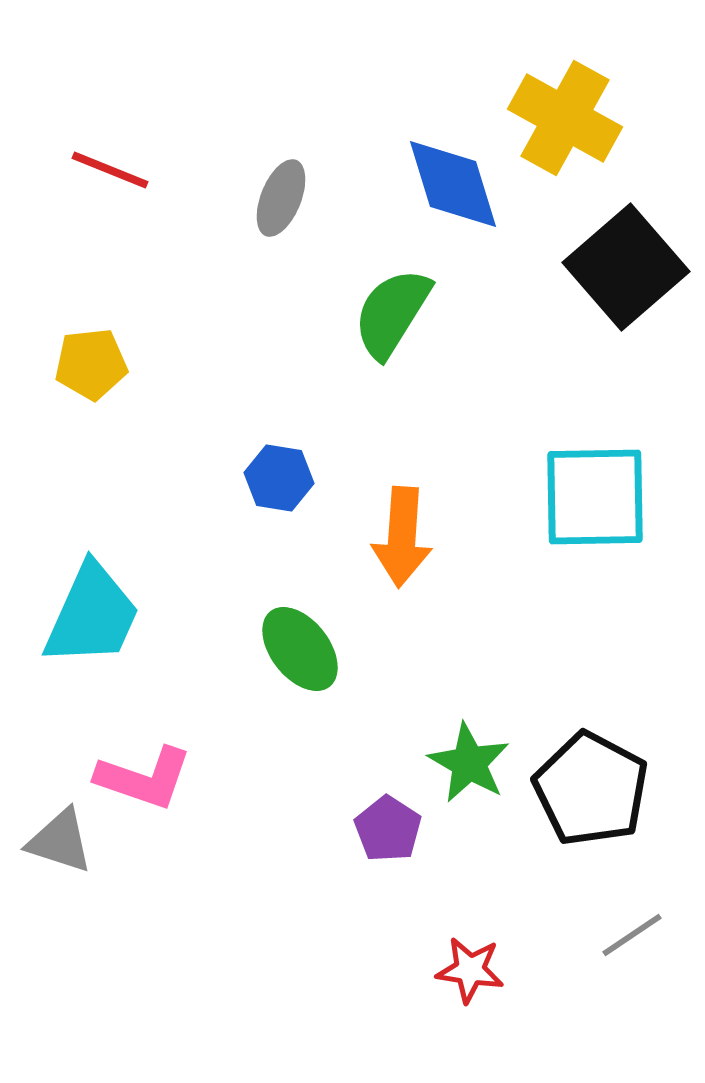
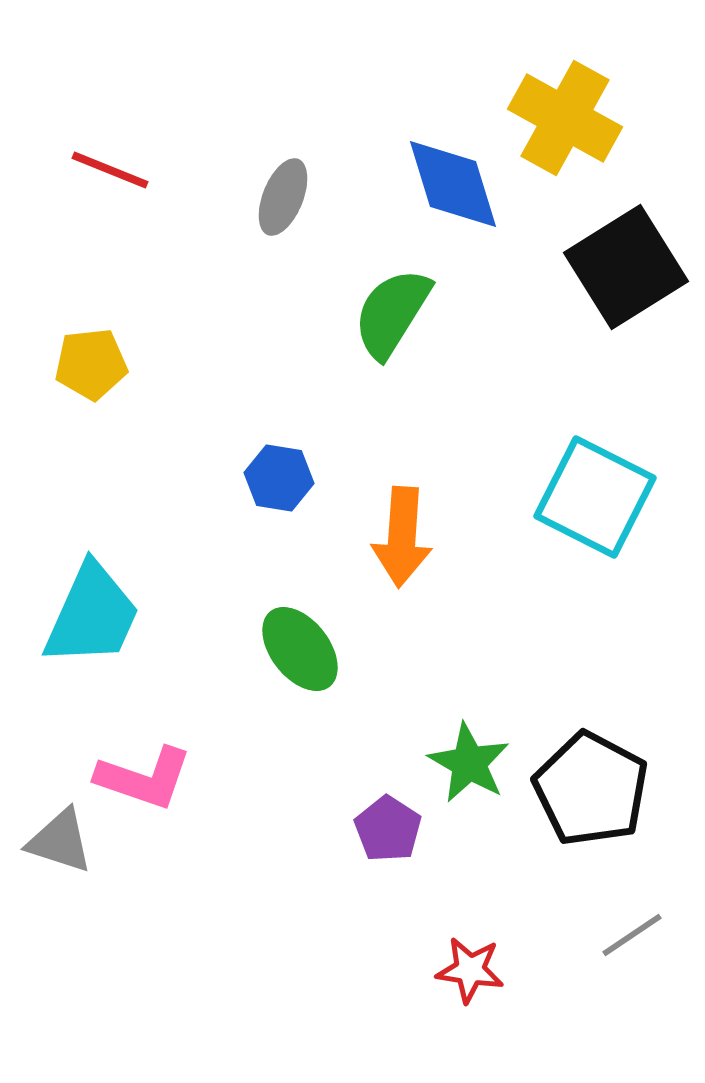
gray ellipse: moved 2 px right, 1 px up
black square: rotated 9 degrees clockwise
cyan square: rotated 28 degrees clockwise
